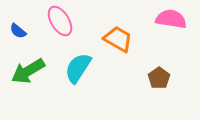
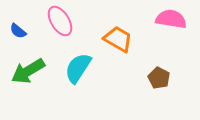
brown pentagon: rotated 10 degrees counterclockwise
